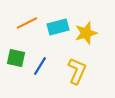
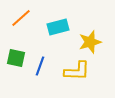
orange line: moved 6 px left, 5 px up; rotated 15 degrees counterclockwise
yellow star: moved 4 px right, 9 px down
blue line: rotated 12 degrees counterclockwise
yellow L-shape: rotated 68 degrees clockwise
